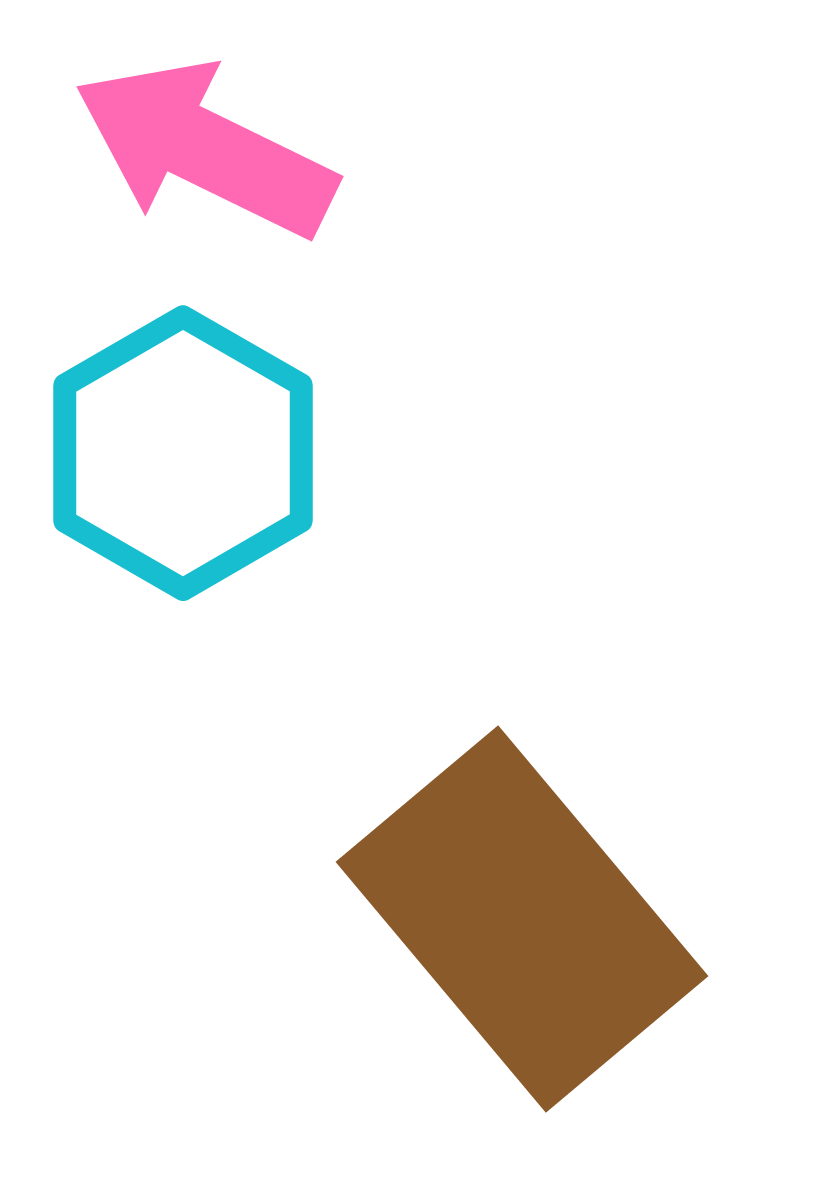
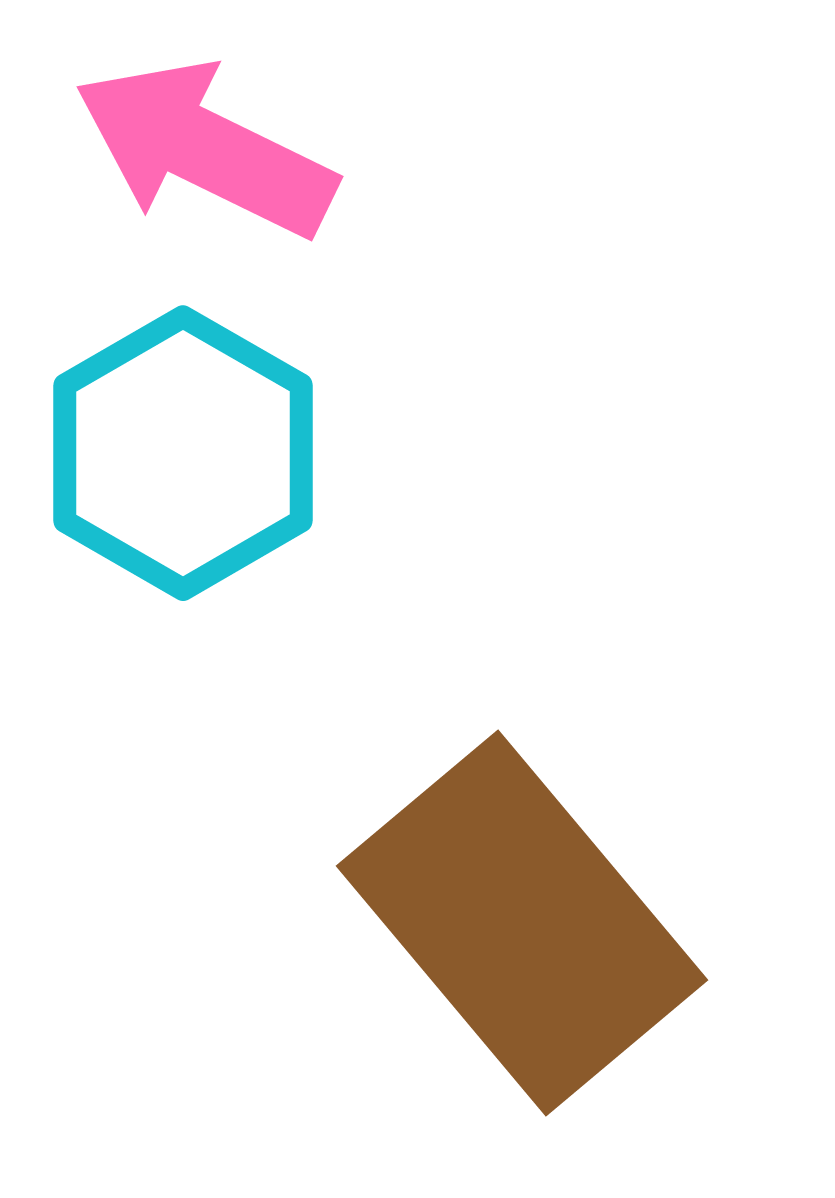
brown rectangle: moved 4 px down
